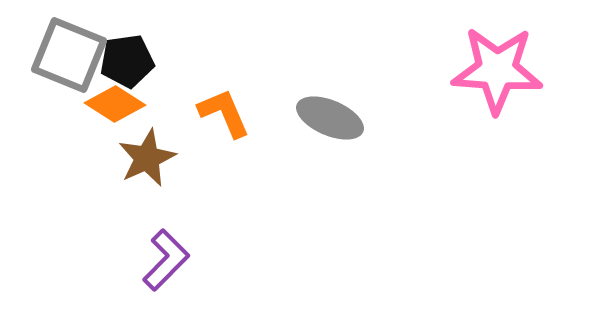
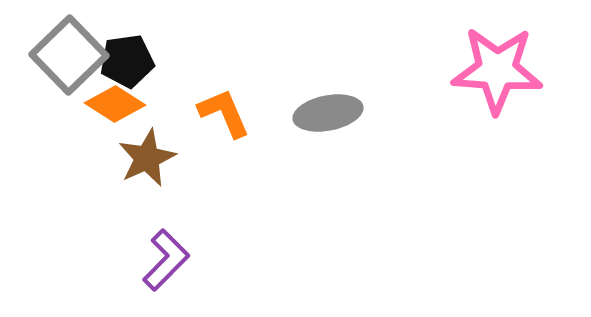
gray square: rotated 24 degrees clockwise
gray ellipse: moved 2 px left, 5 px up; rotated 34 degrees counterclockwise
